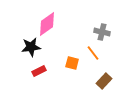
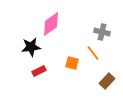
pink diamond: moved 4 px right
brown rectangle: moved 3 px right
